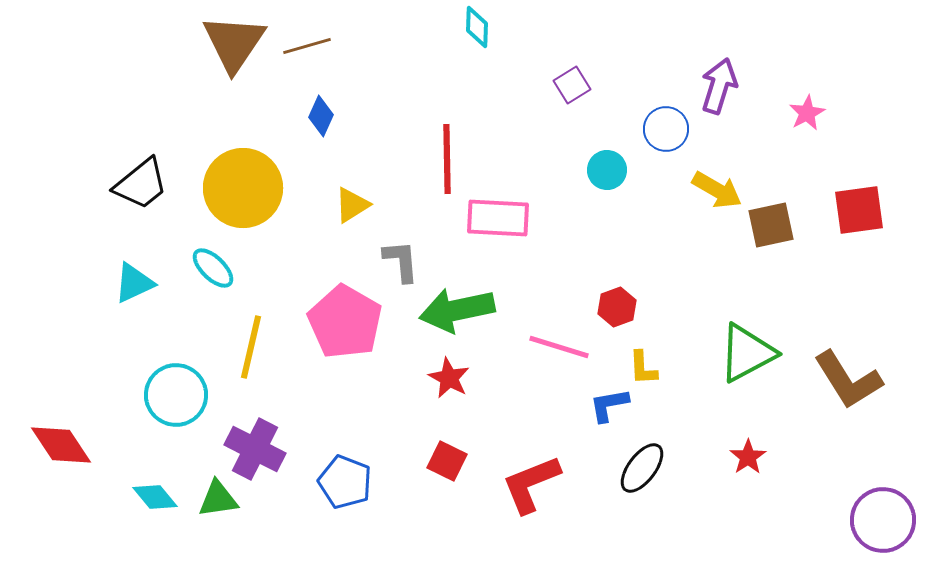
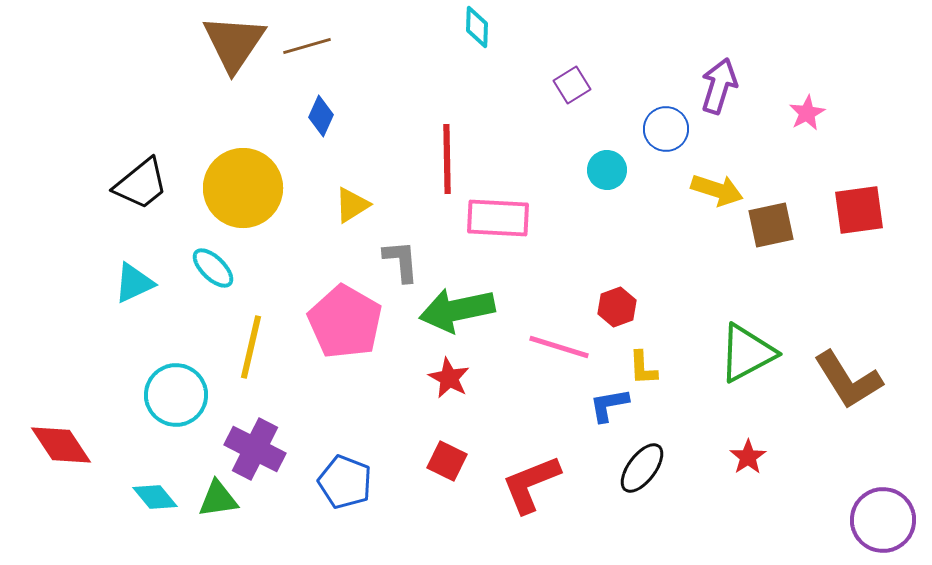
yellow arrow at (717, 190): rotated 12 degrees counterclockwise
